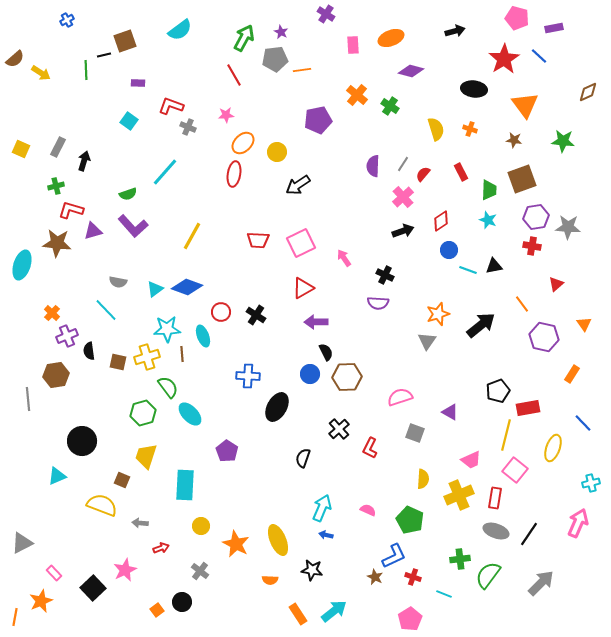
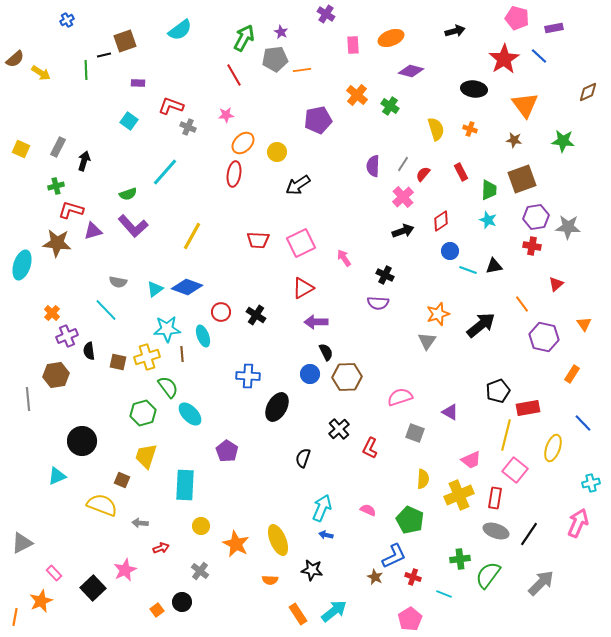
blue circle at (449, 250): moved 1 px right, 1 px down
